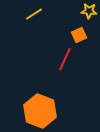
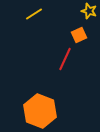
yellow star: rotated 14 degrees clockwise
